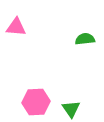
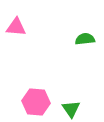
pink hexagon: rotated 8 degrees clockwise
